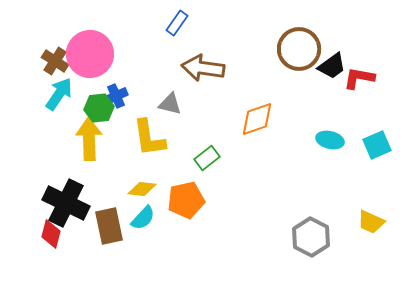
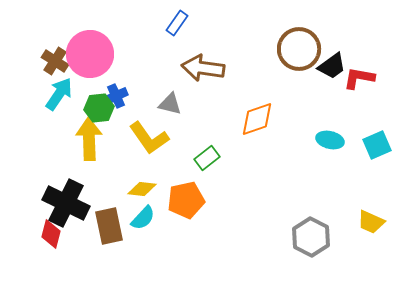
yellow L-shape: rotated 27 degrees counterclockwise
